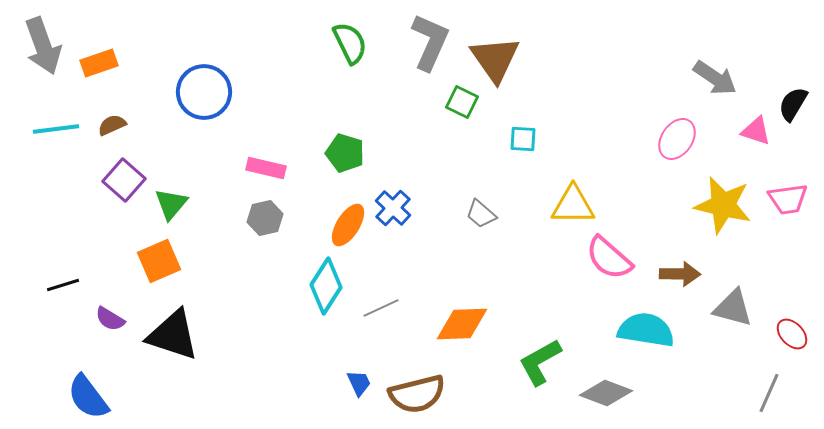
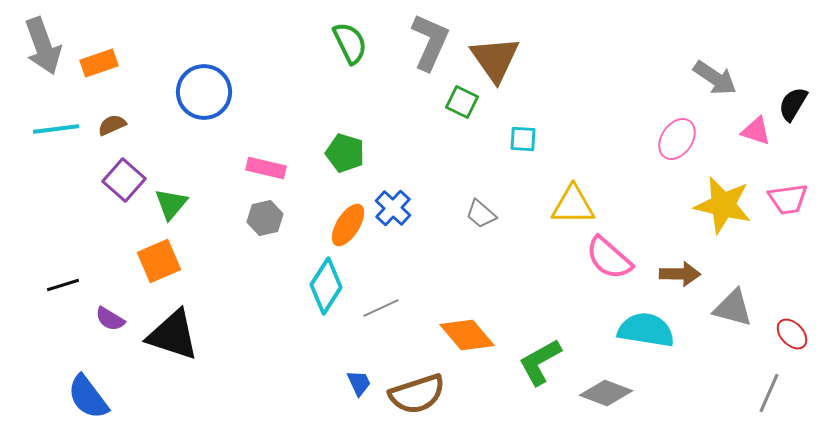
orange diamond at (462, 324): moved 5 px right, 11 px down; rotated 52 degrees clockwise
brown semicircle at (417, 394): rotated 4 degrees counterclockwise
